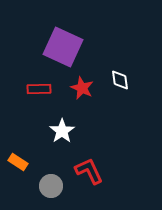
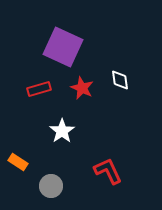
red rectangle: rotated 15 degrees counterclockwise
red L-shape: moved 19 px right
